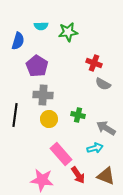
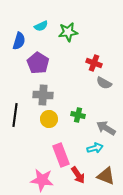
cyan semicircle: rotated 24 degrees counterclockwise
blue semicircle: moved 1 px right
purple pentagon: moved 1 px right, 3 px up
gray semicircle: moved 1 px right, 1 px up
pink rectangle: moved 1 px down; rotated 20 degrees clockwise
